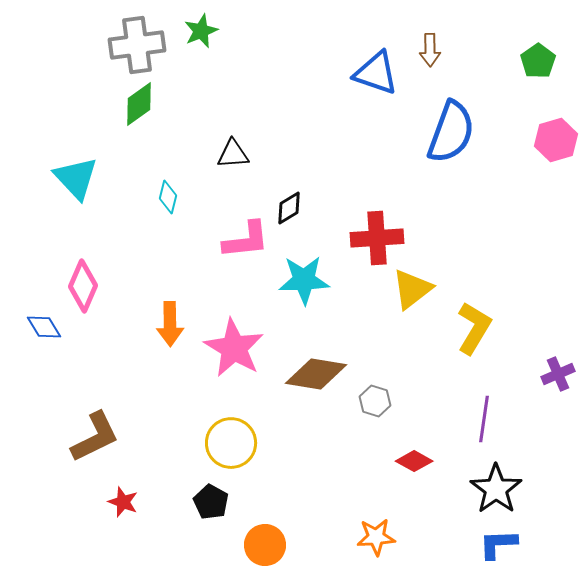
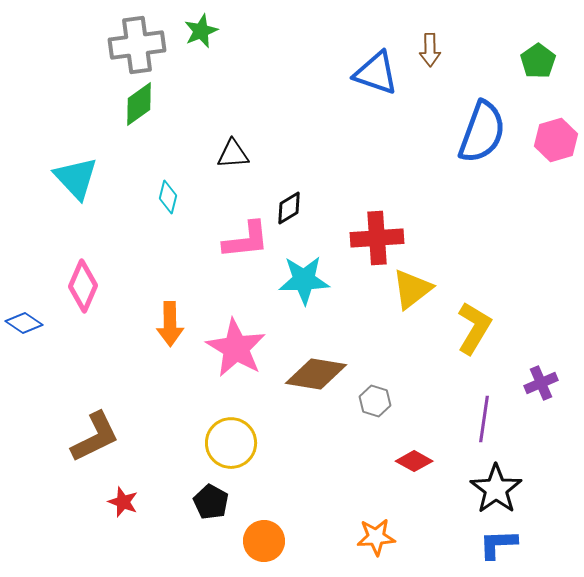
blue semicircle: moved 31 px right
blue diamond: moved 20 px left, 4 px up; rotated 24 degrees counterclockwise
pink star: moved 2 px right
purple cross: moved 17 px left, 9 px down
orange circle: moved 1 px left, 4 px up
